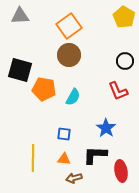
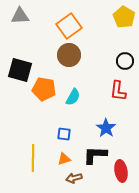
red L-shape: rotated 30 degrees clockwise
orange triangle: rotated 24 degrees counterclockwise
